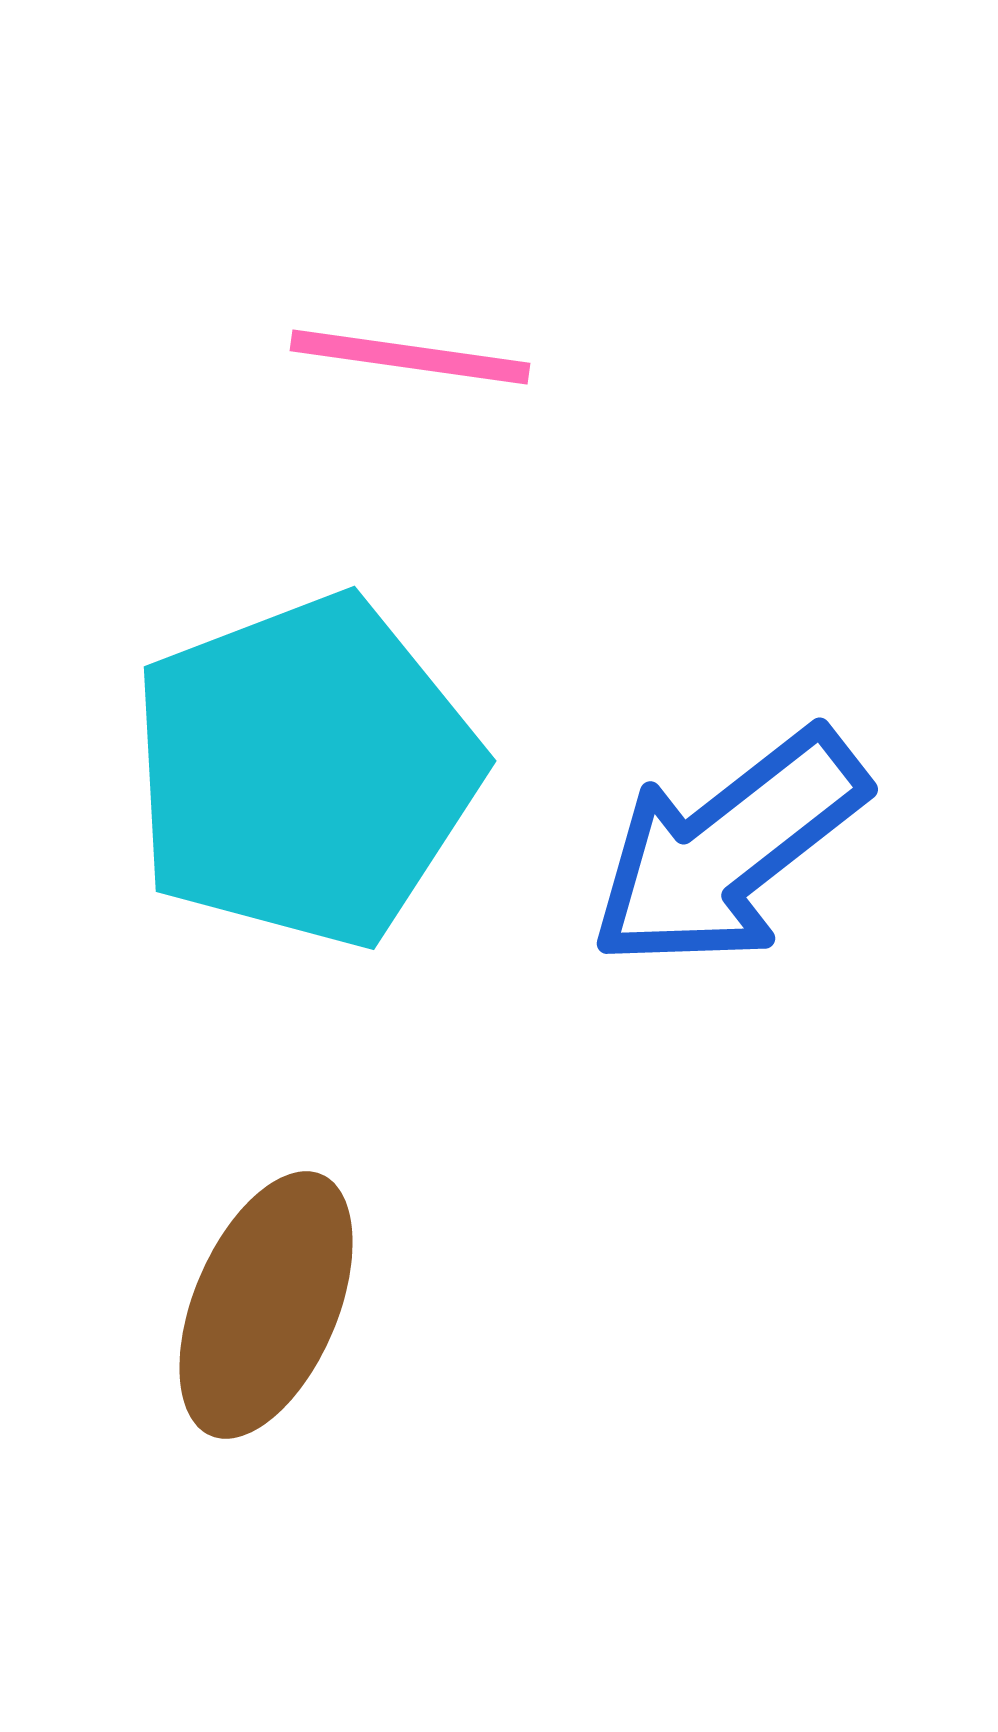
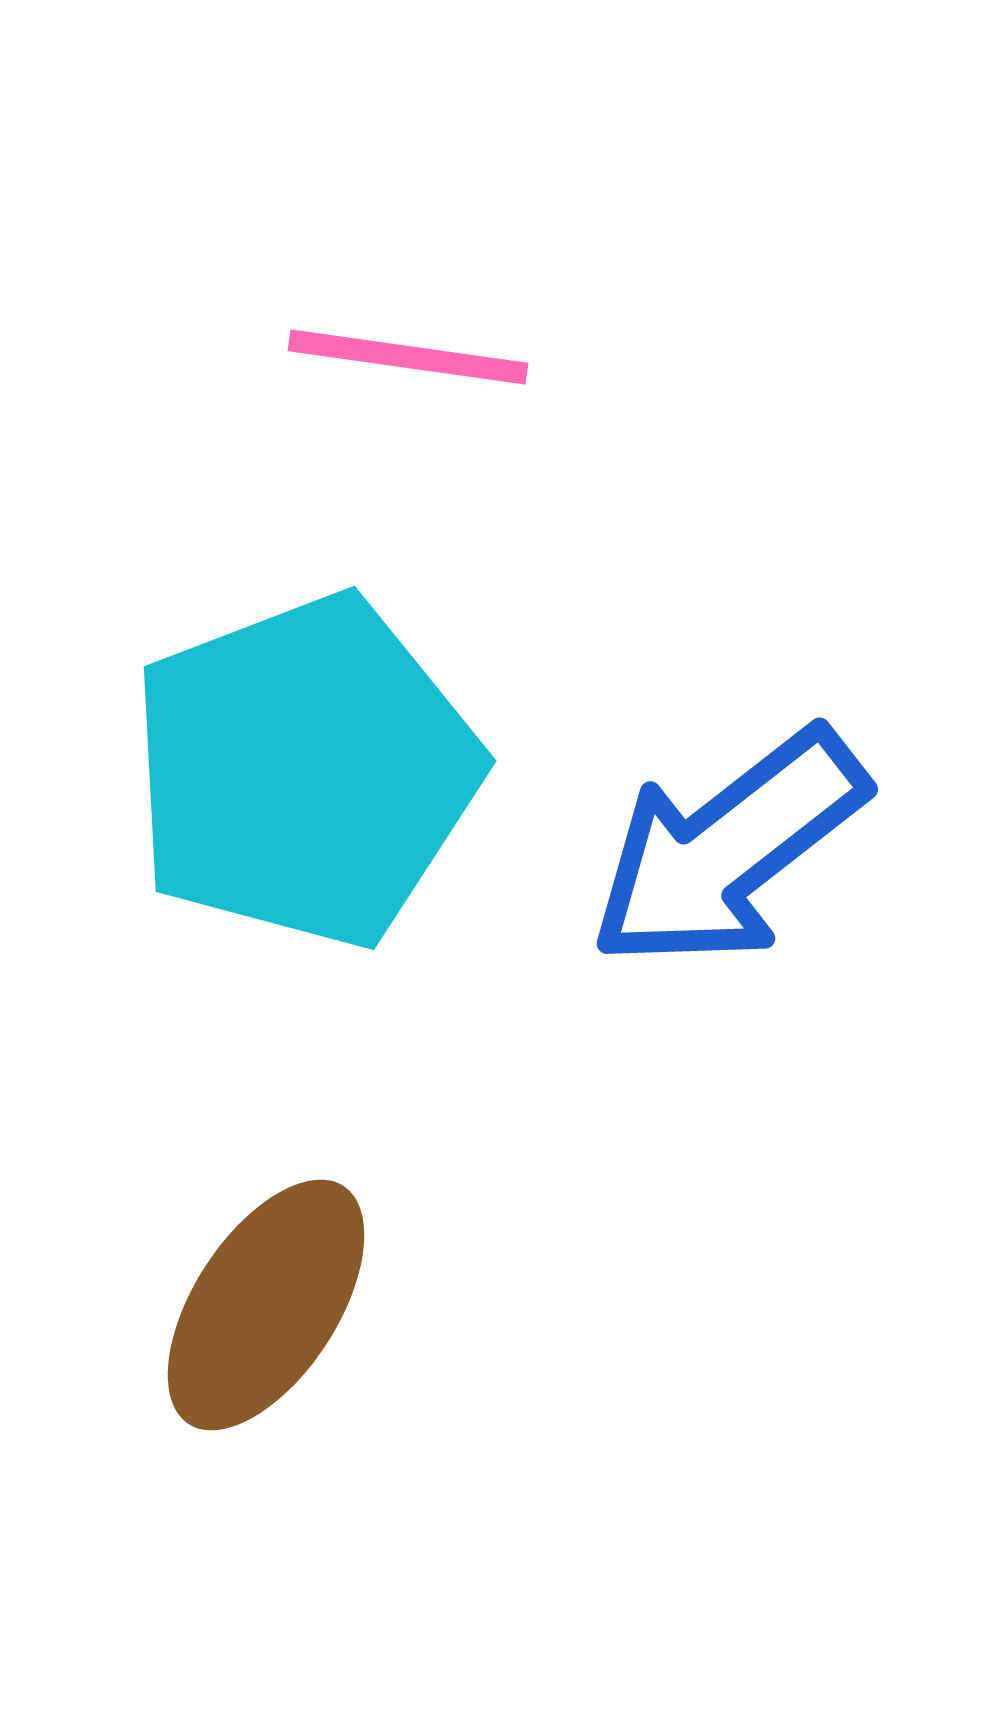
pink line: moved 2 px left
brown ellipse: rotated 10 degrees clockwise
